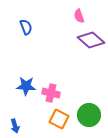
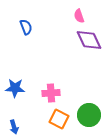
purple diamond: moved 2 px left; rotated 24 degrees clockwise
blue star: moved 11 px left, 2 px down
pink cross: rotated 18 degrees counterclockwise
blue arrow: moved 1 px left, 1 px down
